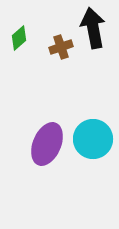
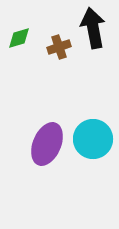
green diamond: rotated 25 degrees clockwise
brown cross: moved 2 px left
